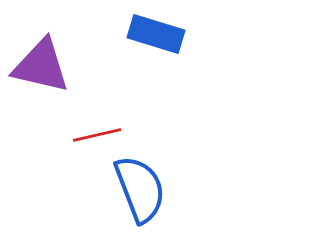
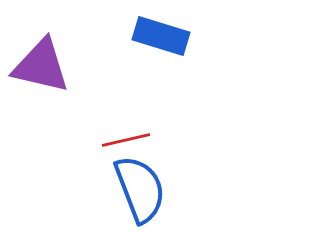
blue rectangle: moved 5 px right, 2 px down
red line: moved 29 px right, 5 px down
